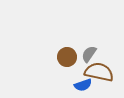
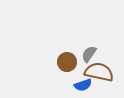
brown circle: moved 5 px down
